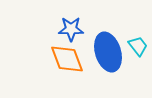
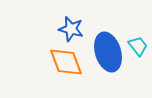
blue star: rotated 15 degrees clockwise
orange diamond: moved 1 px left, 3 px down
